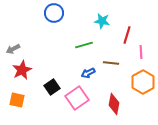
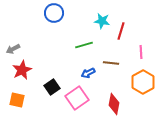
red line: moved 6 px left, 4 px up
